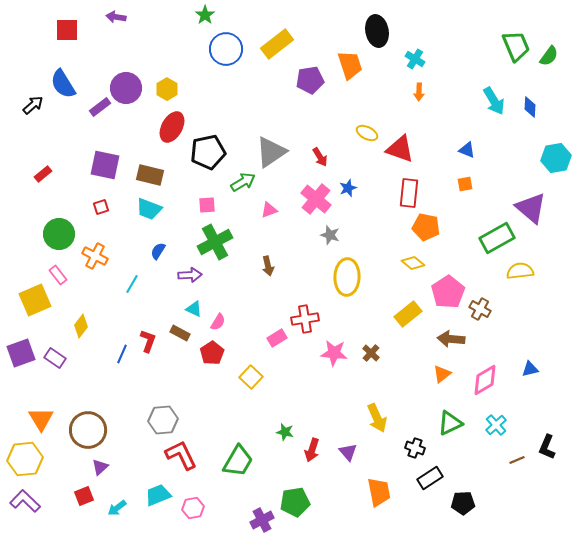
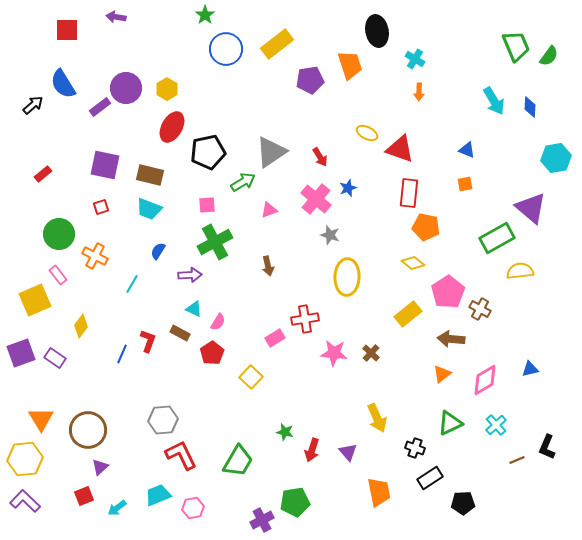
pink rectangle at (277, 338): moved 2 px left
